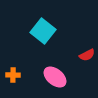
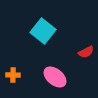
red semicircle: moved 1 px left, 3 px up
